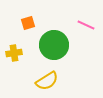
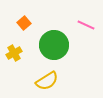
orange square: moved 4 px left; rotated 24 degrees counterclockwise
yellow cross: rotated 21 degrees counterclockwise
